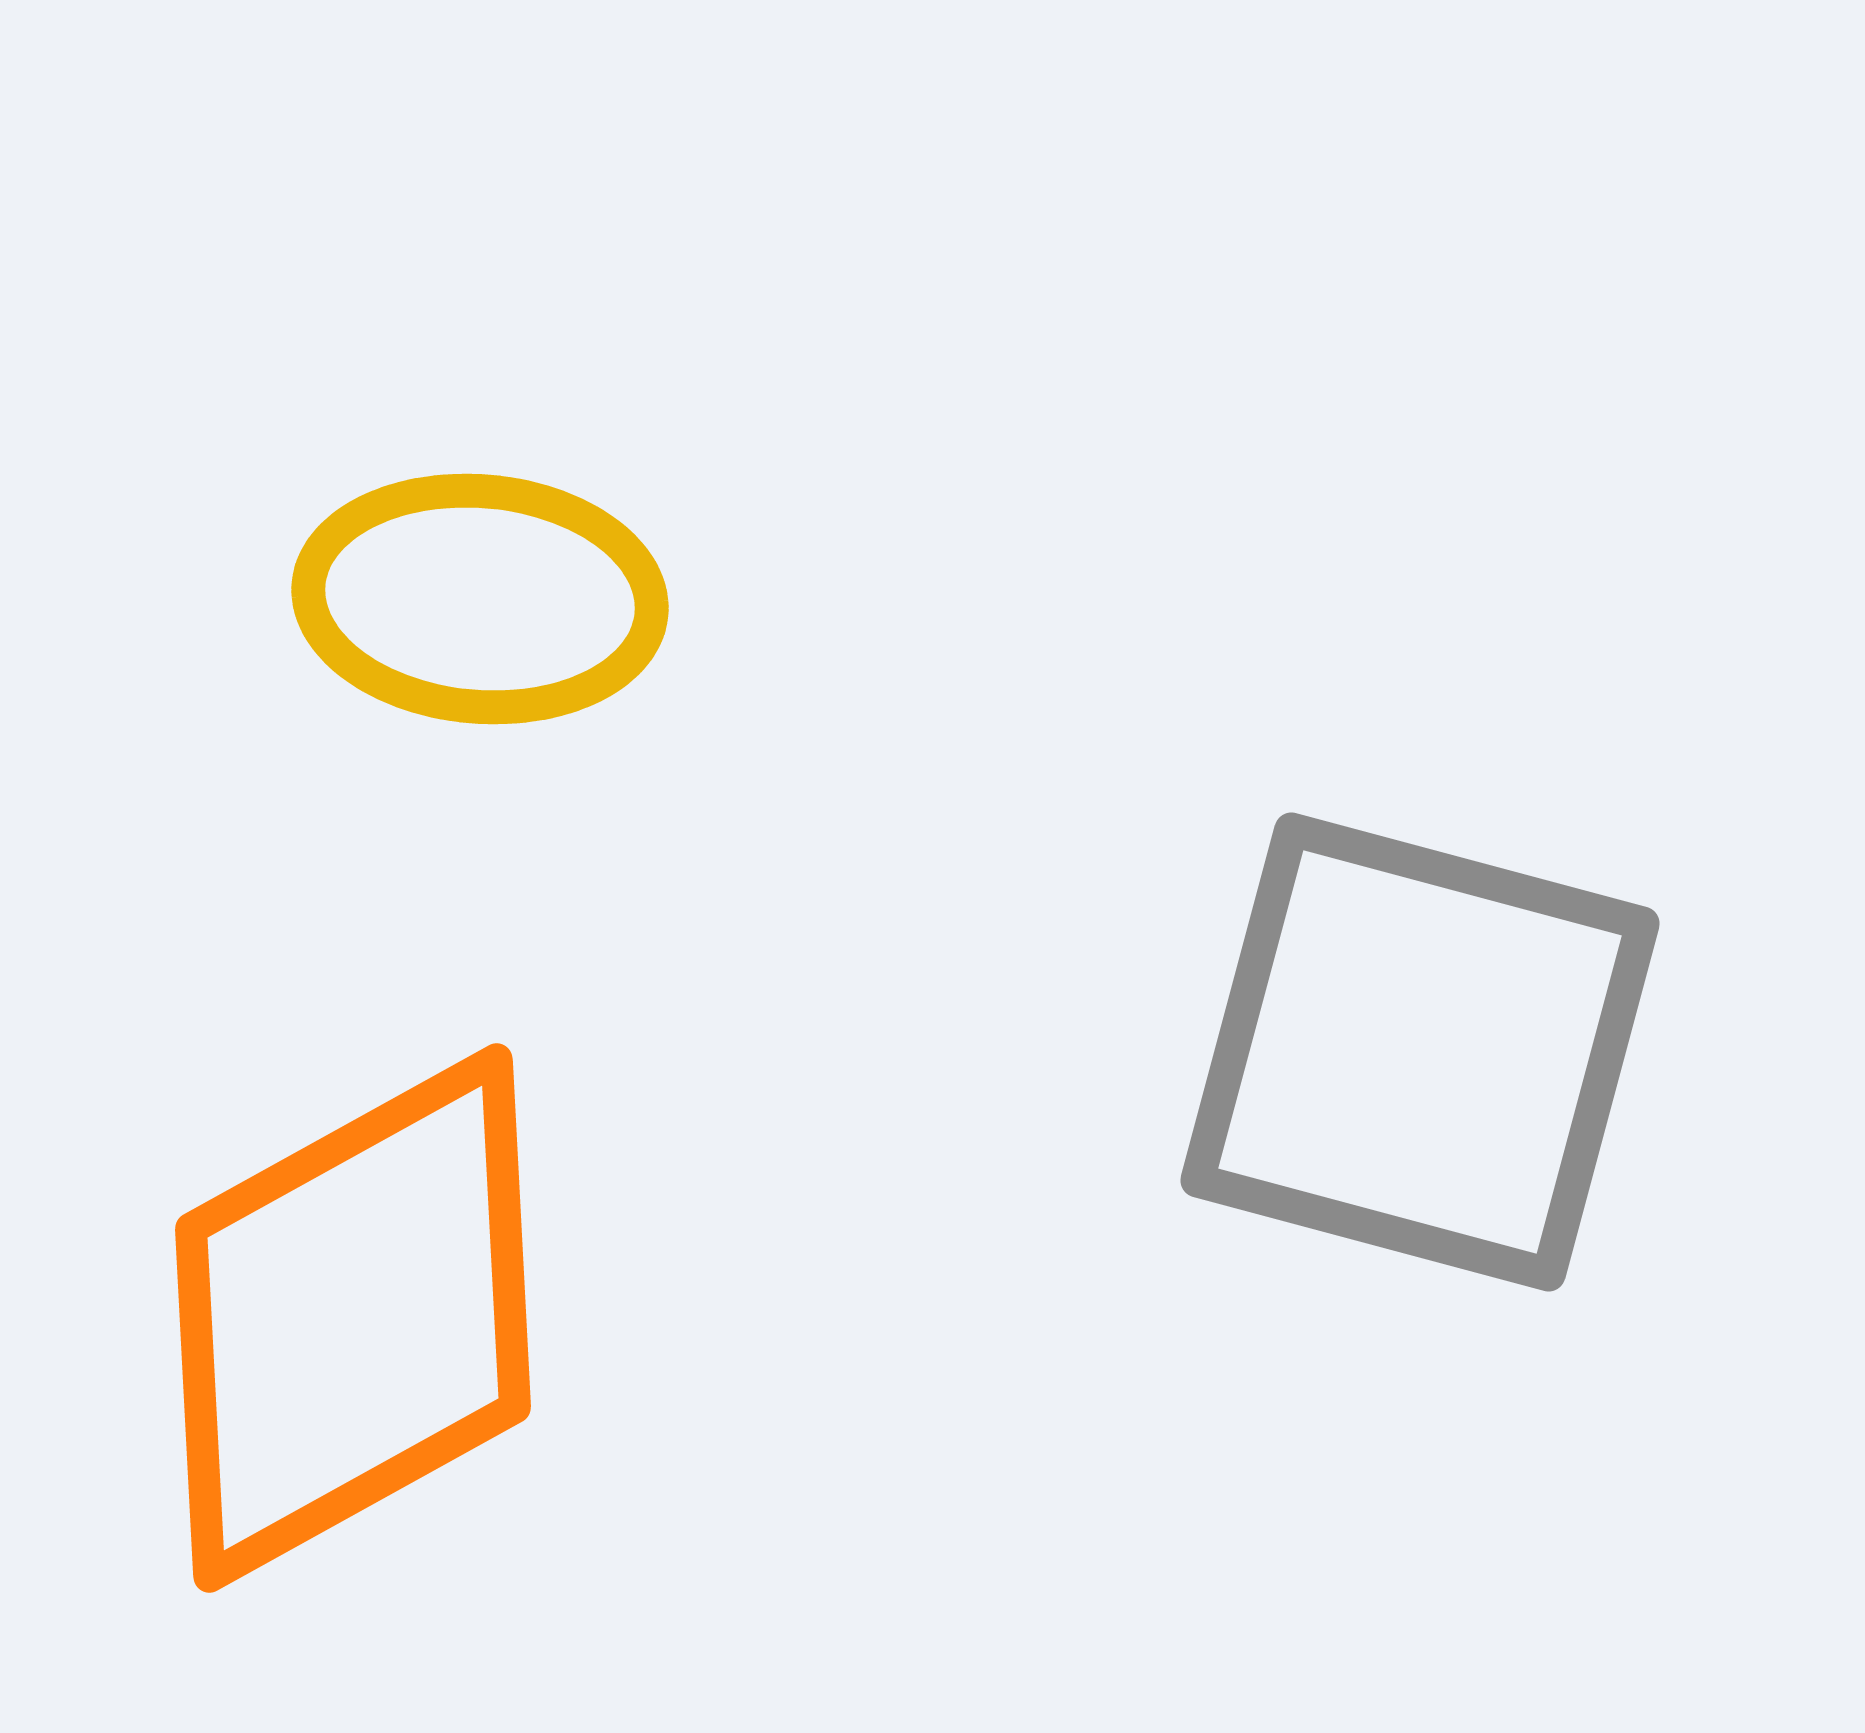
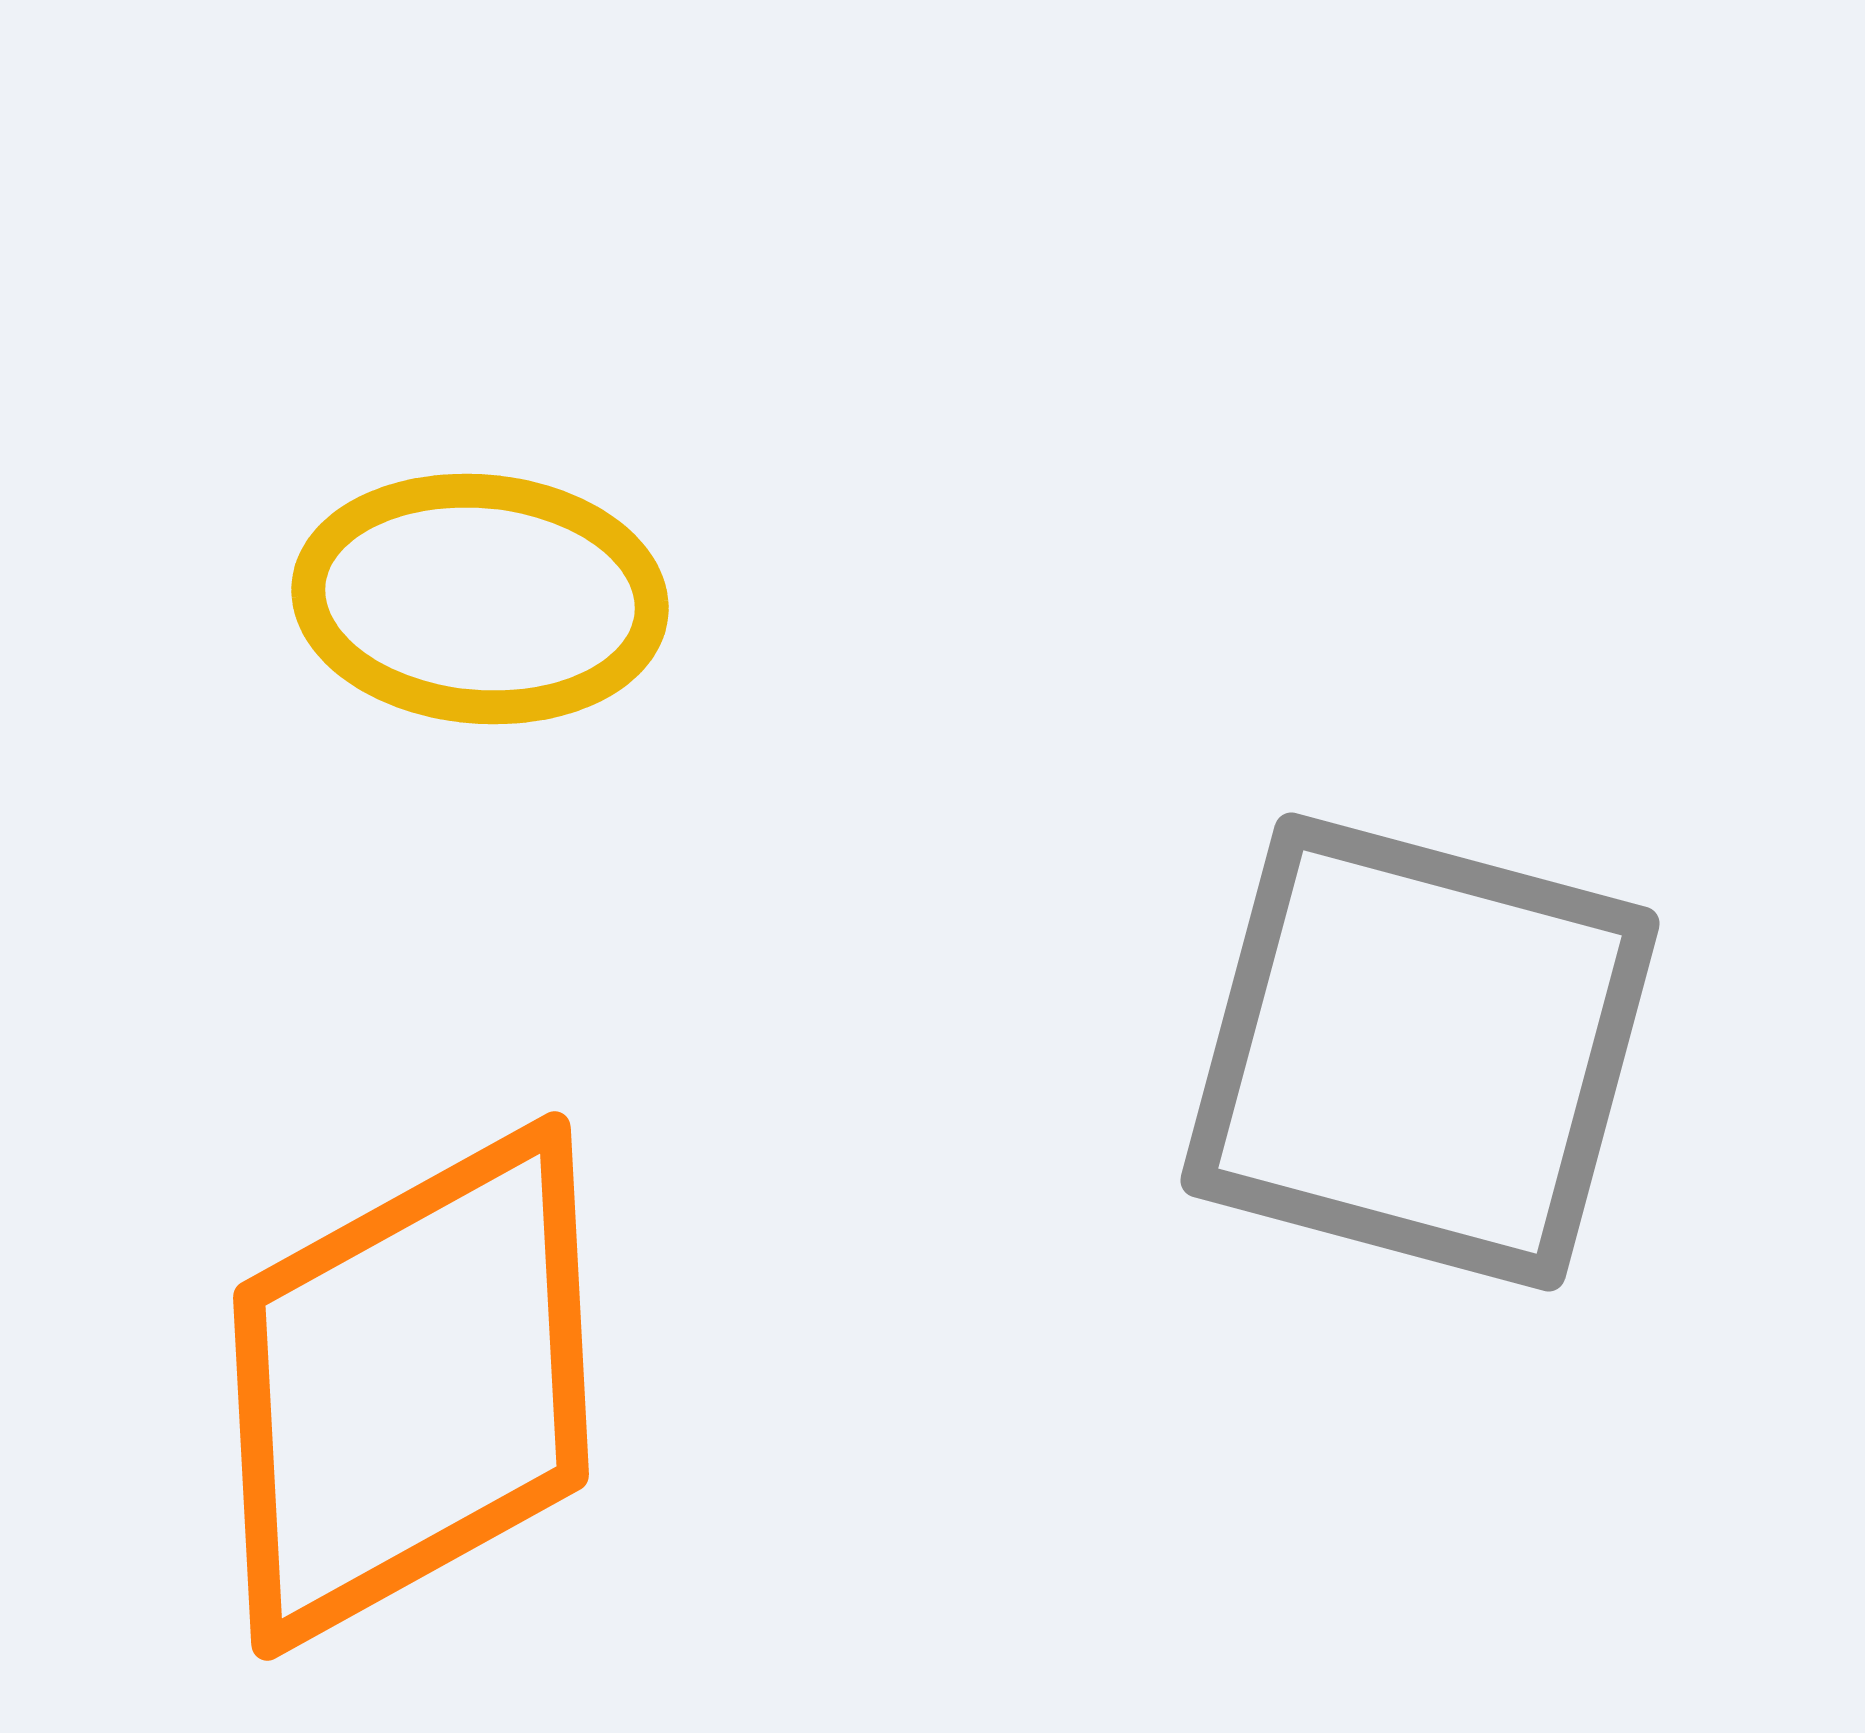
orange diamond: moved 58 px right, 68 px down
